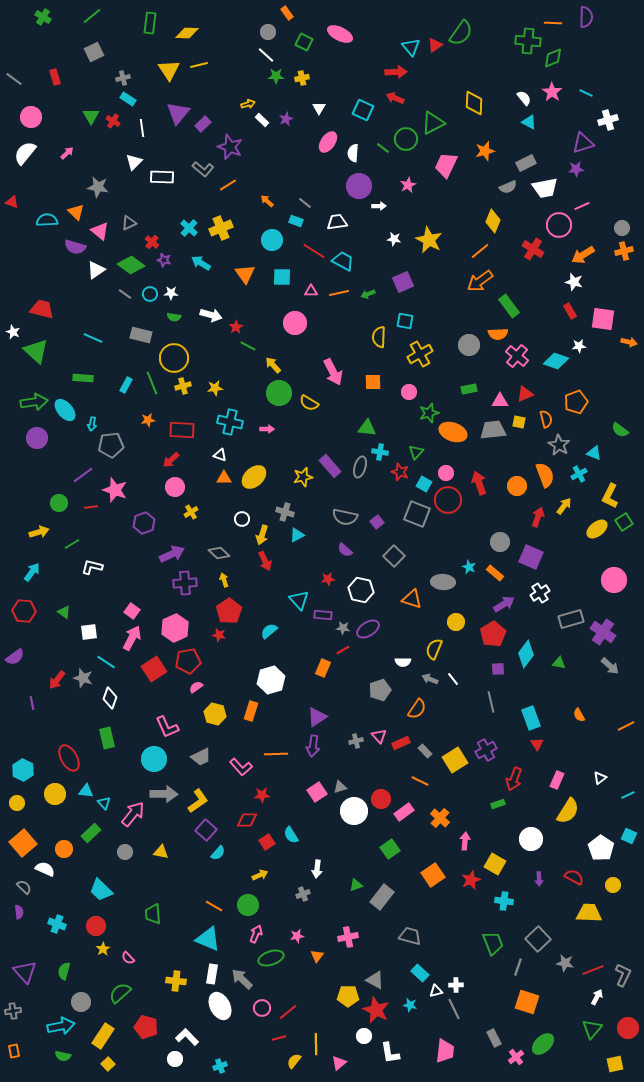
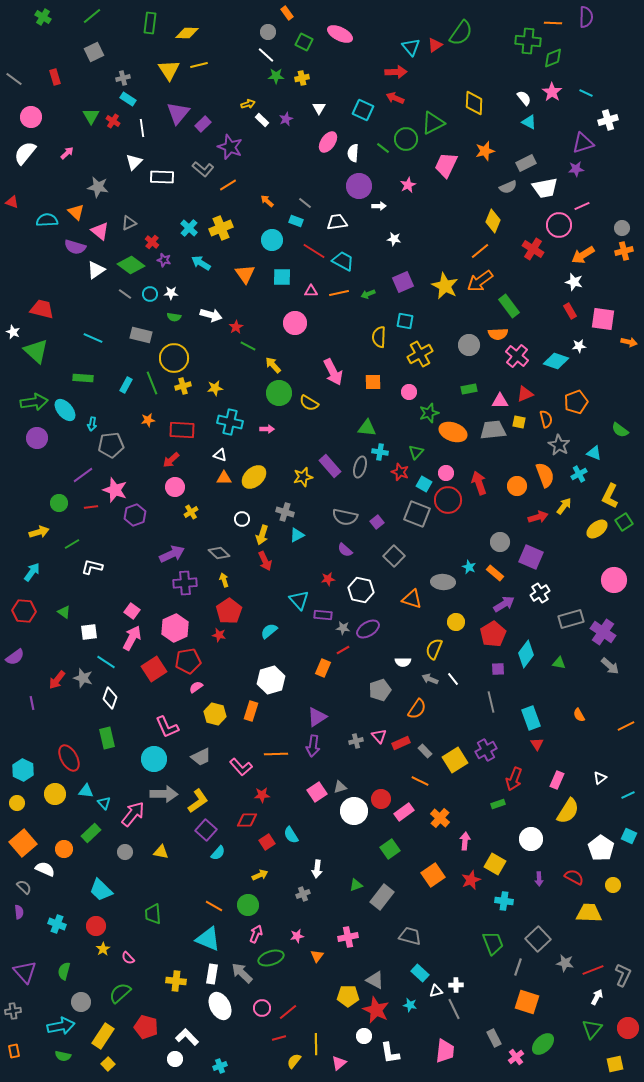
yellow star at (429, 240): moved 16 px right, 46 px down
red arrow at (538, 517): rotated 54 degrees clockwise
purple hexagon at (144, 523): moved 9 px left, 8 px up
gray arrow at (242, 979): moved 6 px up
